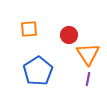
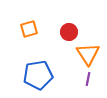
orange square: rotated 12 degrees counterclockwise
red circle: moved 3 px up
blue pentagon: moved 4 px down; rotated 24 degrees clockwise
